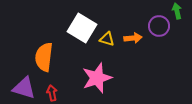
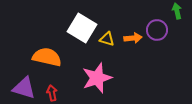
purple circle: moved 2 px left, 4 px down
orange semicircle: moved 3 px right; rotated 96 degrees clockwise
